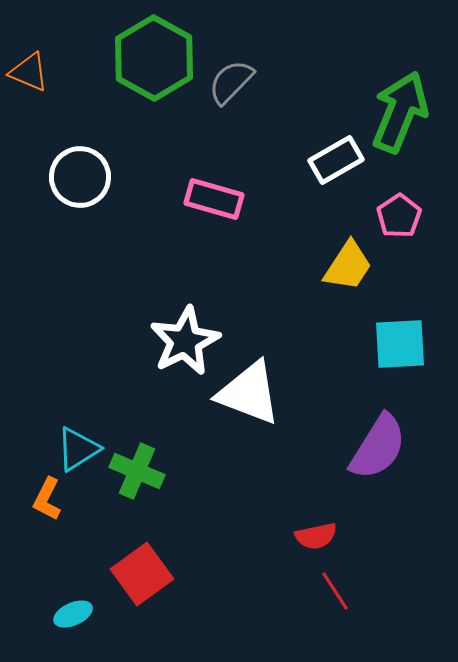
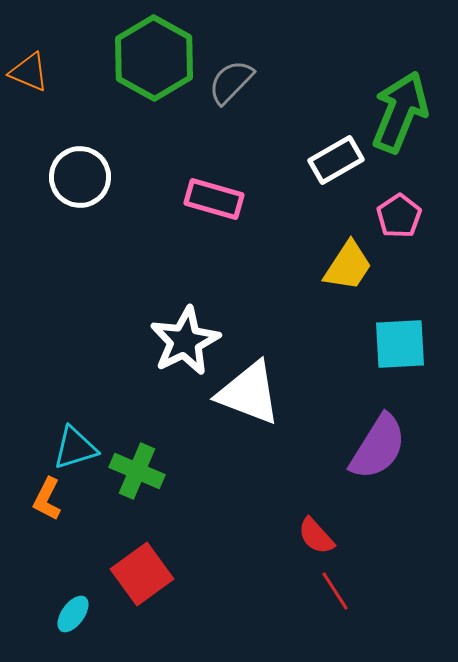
cyan triangle: moved 3 px left, 1 px up; rotated 15 degrees clockwise
red semicircle: rotated 60 degrees clockwise
cyan ellipse: rotated 30 degrees counterclockwise
